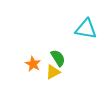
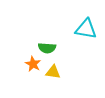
green semicircle: moved 11 px left, 10 px up; rotated 126 degrees clockwise
yellow triangle: rotated 35 degrees clockwise
